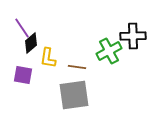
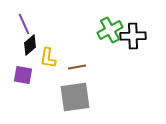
purple line: moved 2 px right, 4 px up; rotated 10 degrees clockwise
black diamond: moved 1 px left, 2 px down
green cross: moved 1 px right, 21 px up
brown line: rotated 18 degrees counterclockwise
gray square: moved 1 px right, 2 px down
